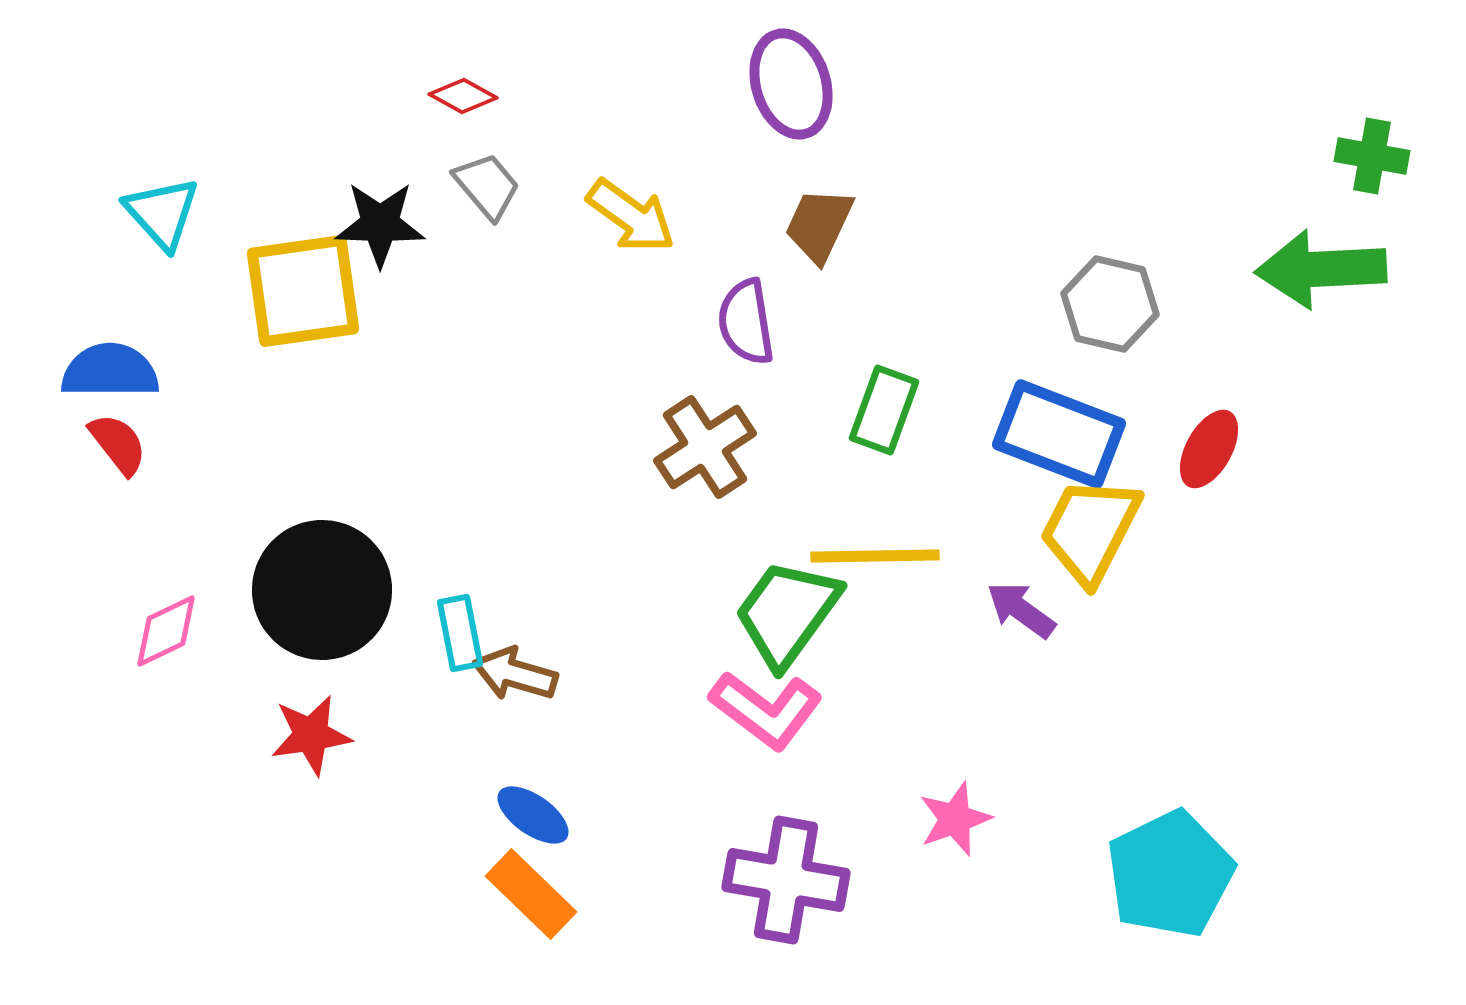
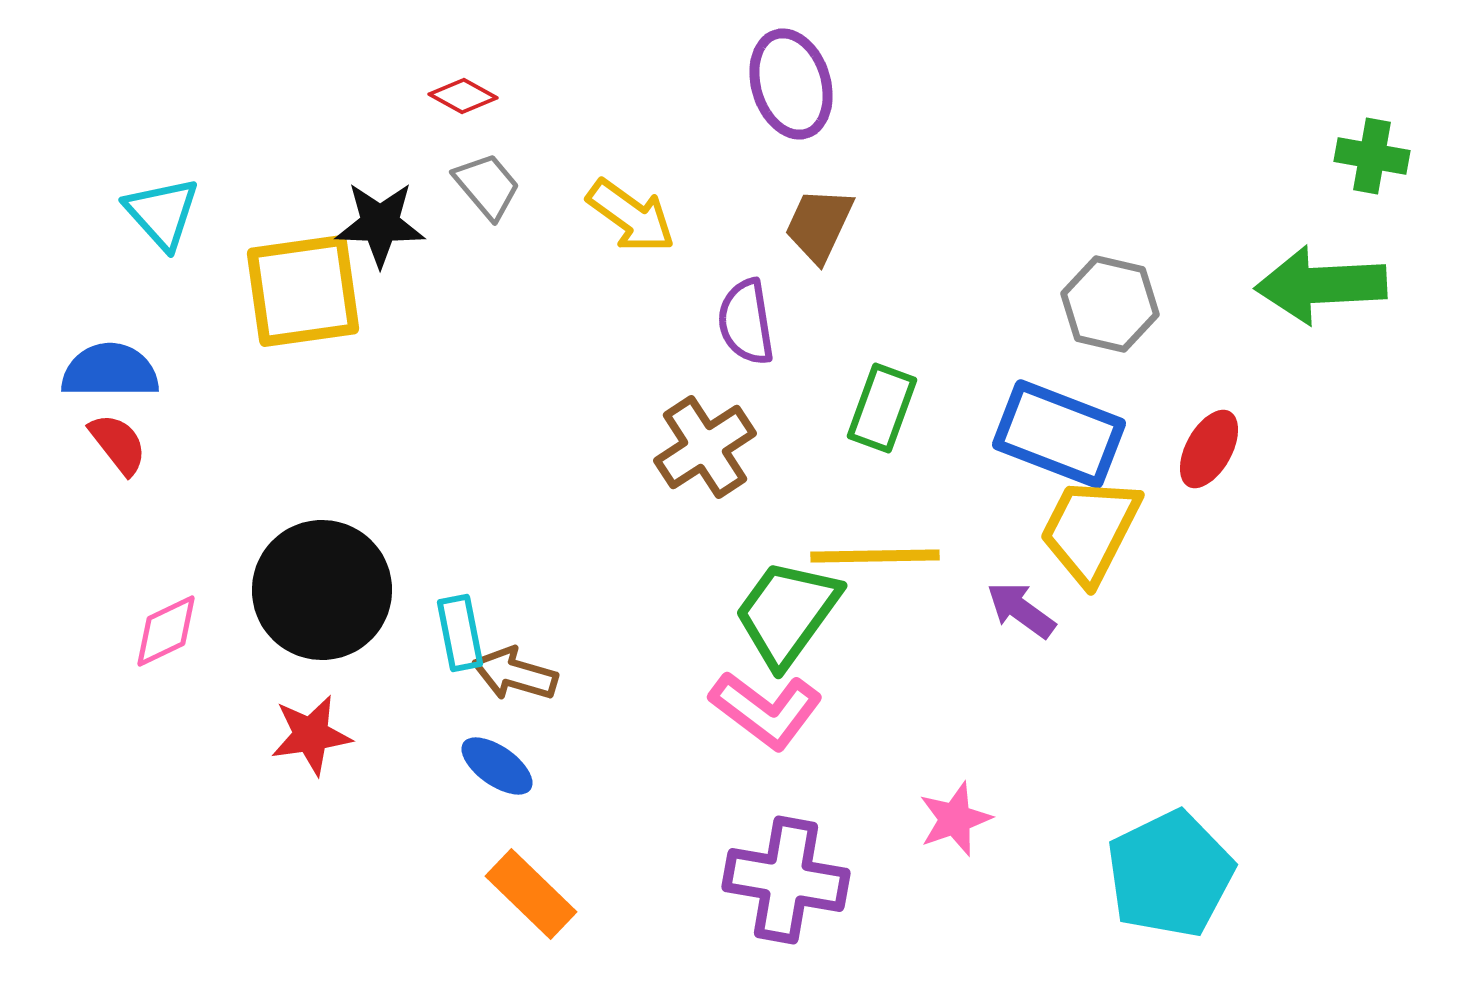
green arrow: moved 16 px down
green rectangle: moved 2 px left, 2 px up
blue ellipse: moved 36 px left, 49 px up
